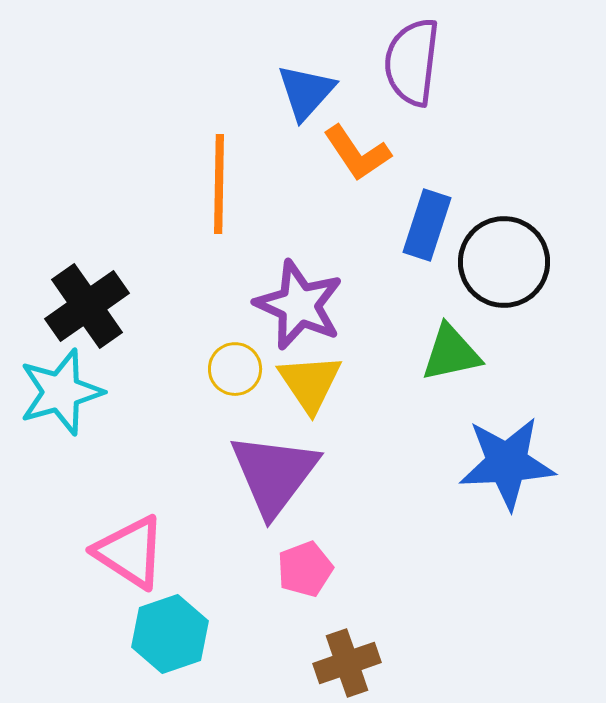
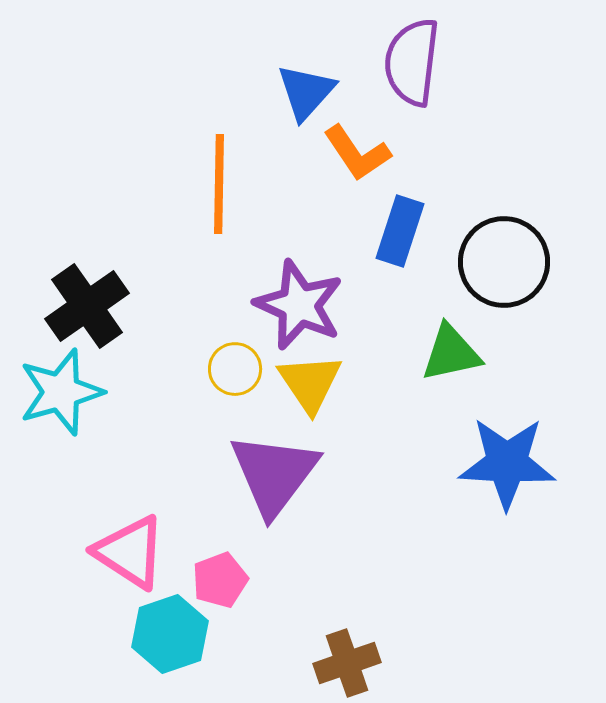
blue rectangle: moved 27 px left, 6 px down
blue star: rotated 6 degrees clockwise
pink pentagon: moved 85 px left, 11 px down
